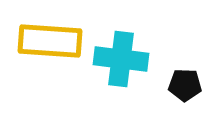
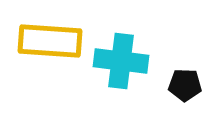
cyan cross: moved 2 px down
